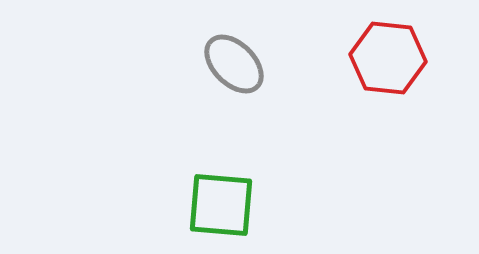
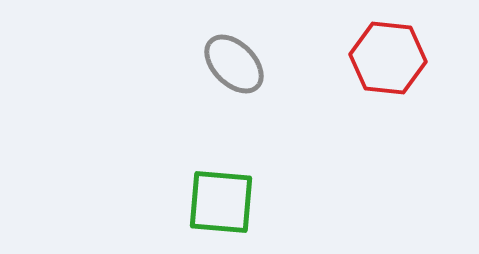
green square: moved 3 px up
